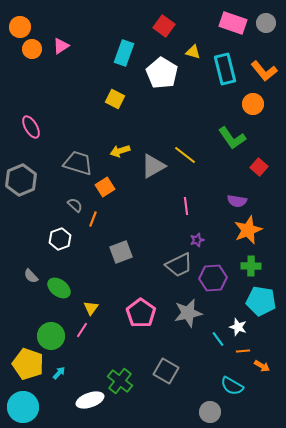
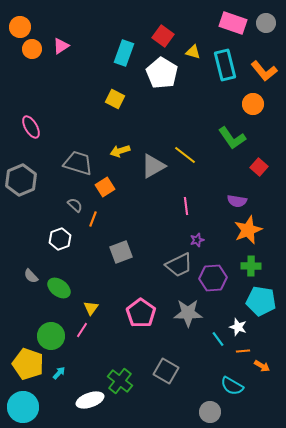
red square at (164, 26): moved 1 px left, 10 px down
cyan rectangle at (225, 69): moved 4 px up
gray star at (188, 313): rotated 12 degrees clockwise
